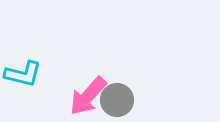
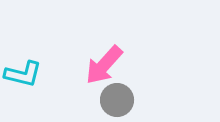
pink arrow: moved 16 px right, 31 px up
